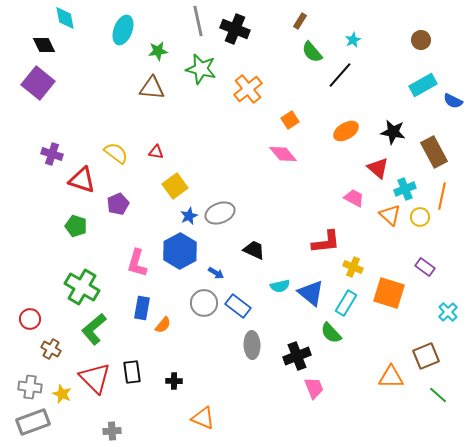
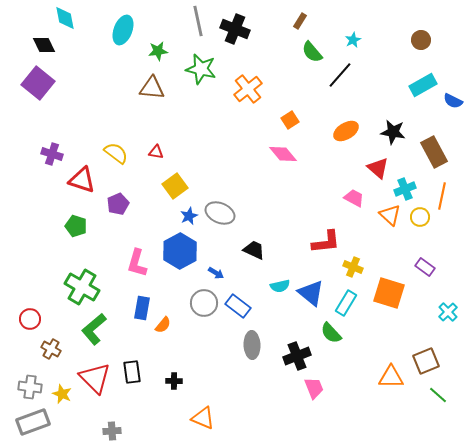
gray ellipse at (220, 213): rotated 44 degrees clockwise
brown square at (426, 356): moved 5 px down
